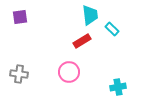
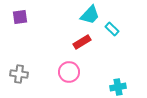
cyan trapezoid: rotated 50 degrees clockwise
red rectangle: moved 1 px down
